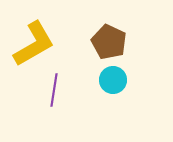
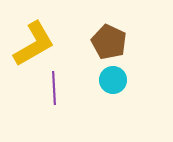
purple line: moved 2 px up; rotated 12 degrees counterclockwise
